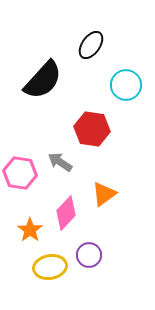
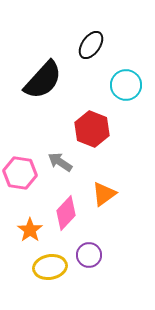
red hexagon: rotated 12 degrees clockwise
